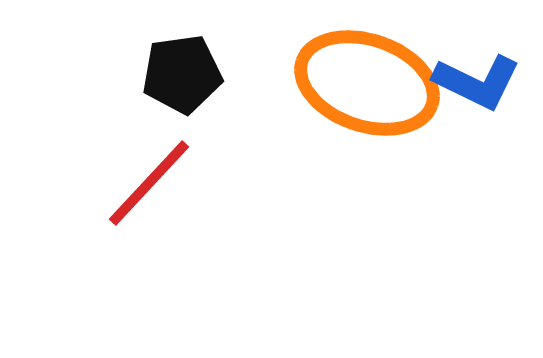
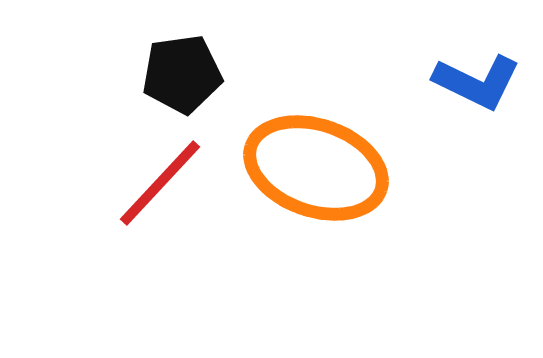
orange ellipse: moved 51 px left, 85 px down
red line: moved 11 px right
